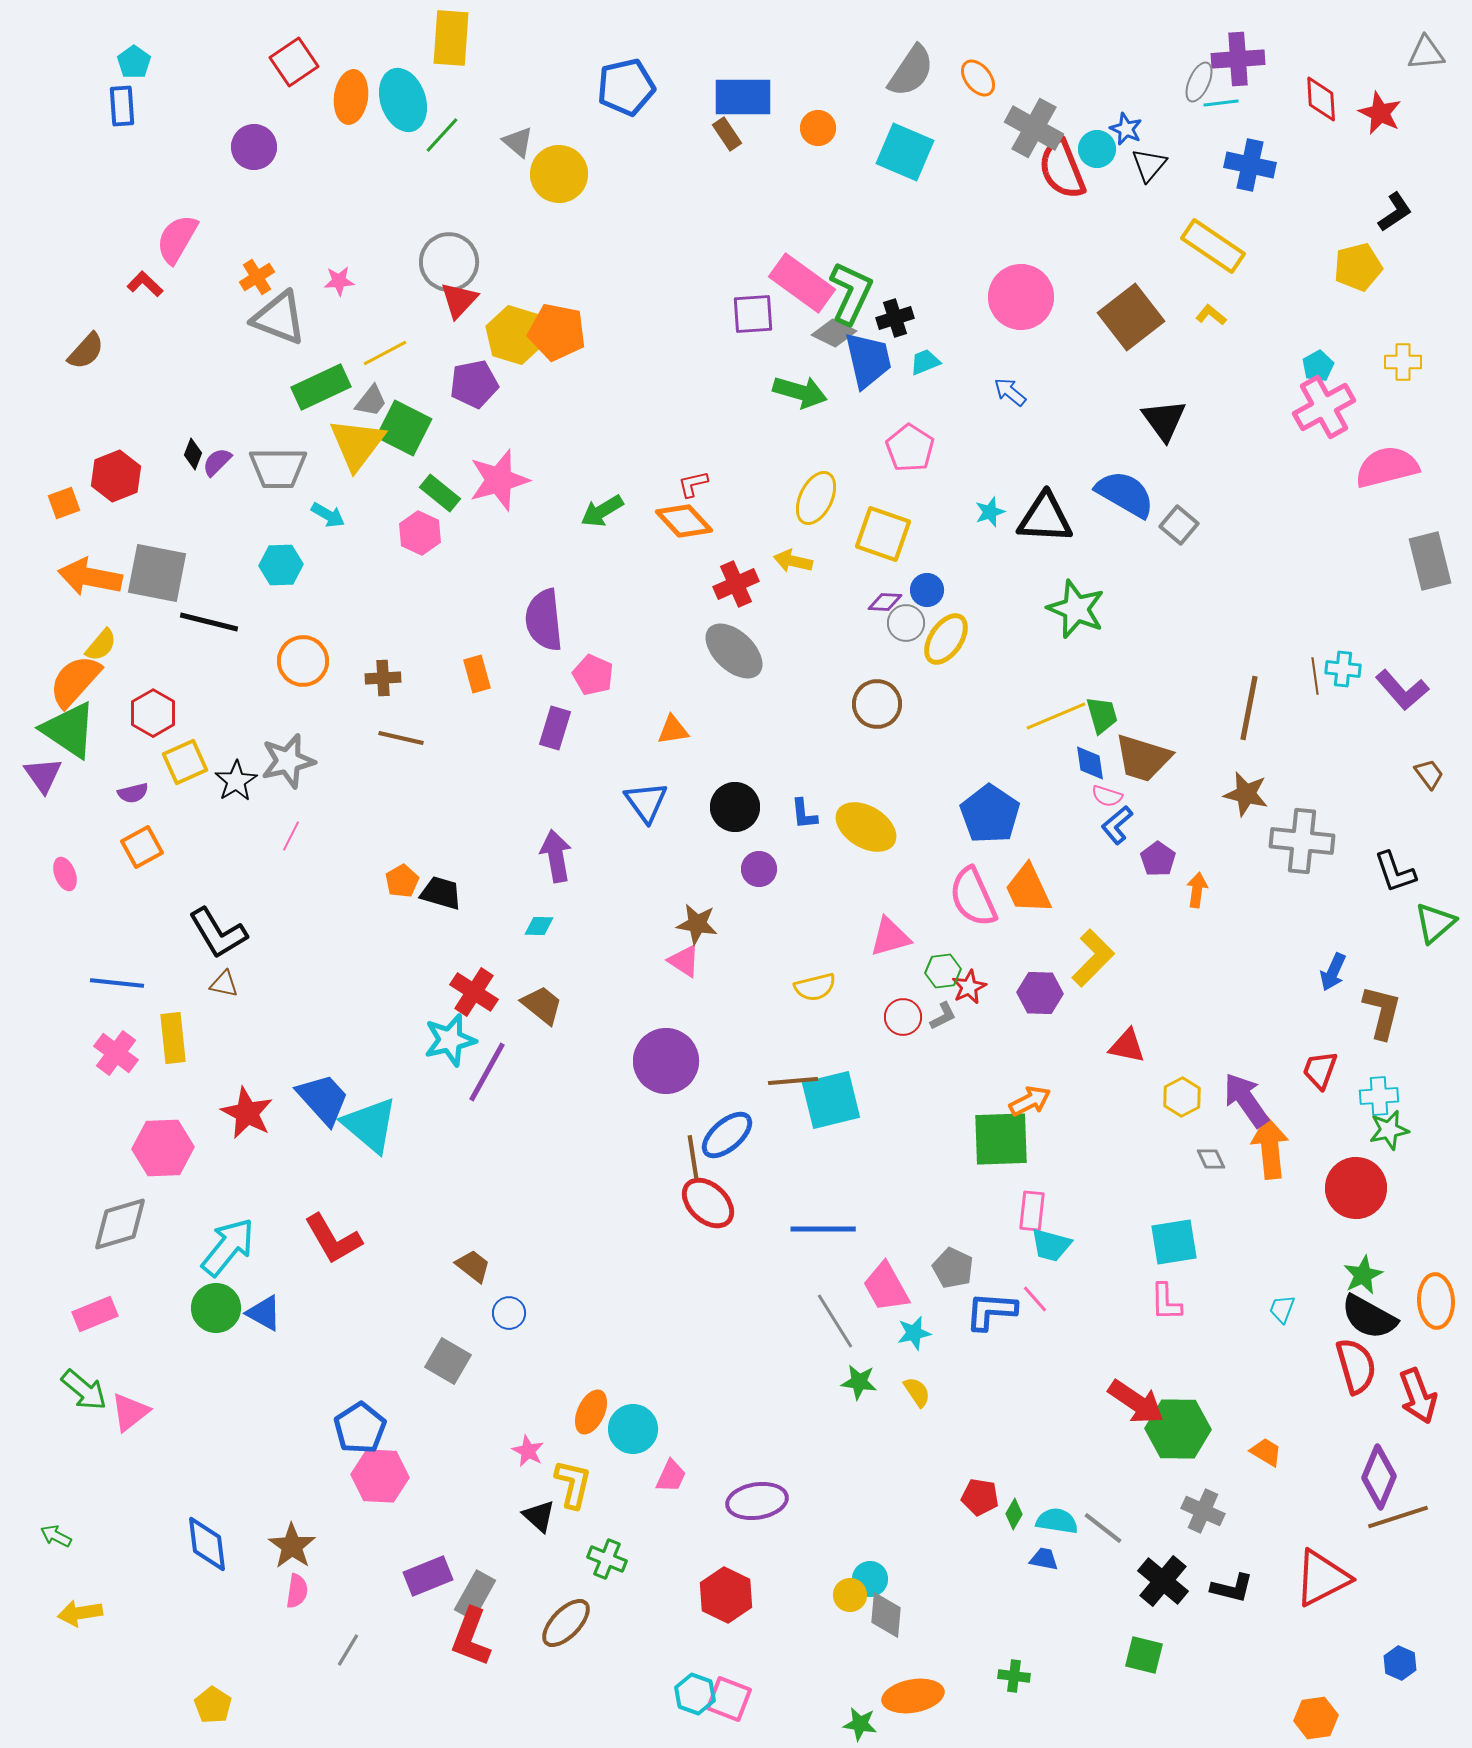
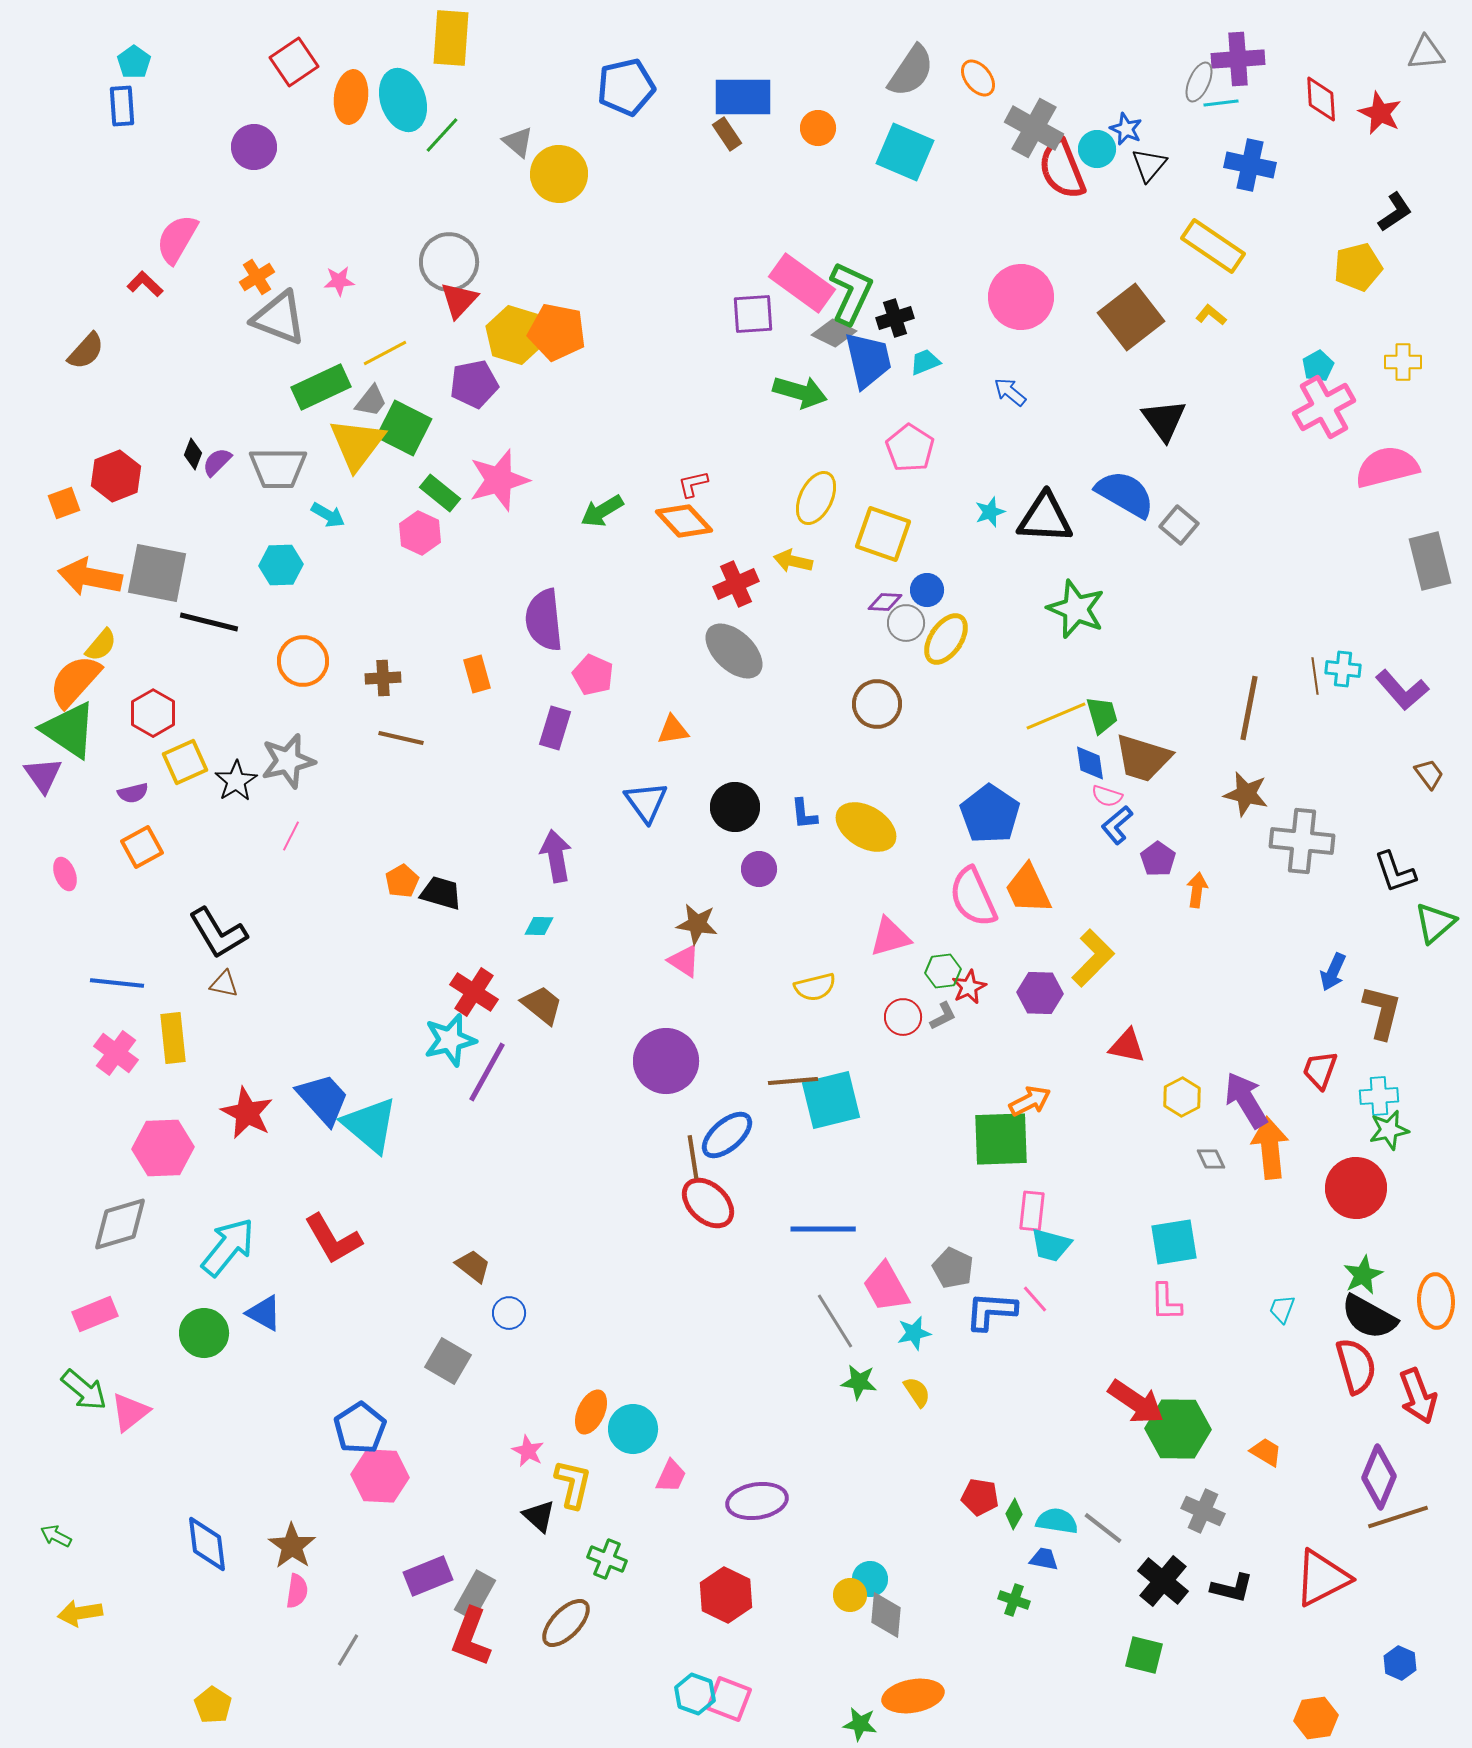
purple arrow at (1246, 1100): rotated 4 degrees clockwise
green circle at (216, 1308): moved 12 px left, 25 px down
green cross at (1014, 1676): moved 76 px up; rotated 12 degrees clockwise
